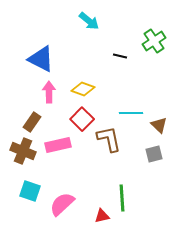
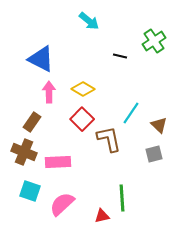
yellow diamond: rotated 10 degrees clockwise
cyan line: rotated 55 degrees counterclockwise
pink rectangle: moved 17 px down; rotated 10 degrees clockwise
brown cross: moved 1 px right, 1 px down
